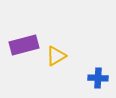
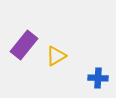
purple rectangle: rotated 36 degrees counterclockwise
